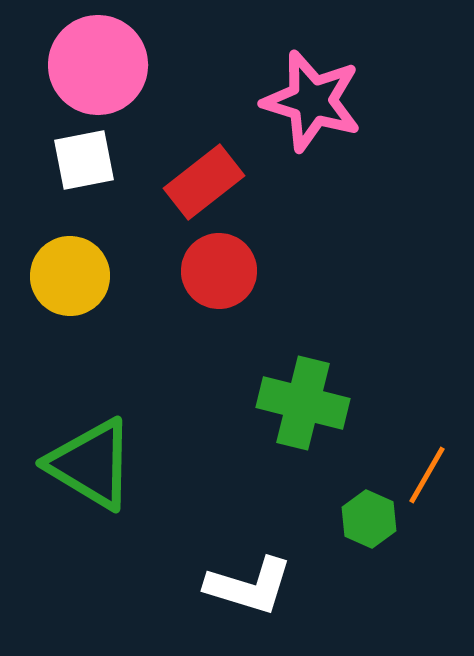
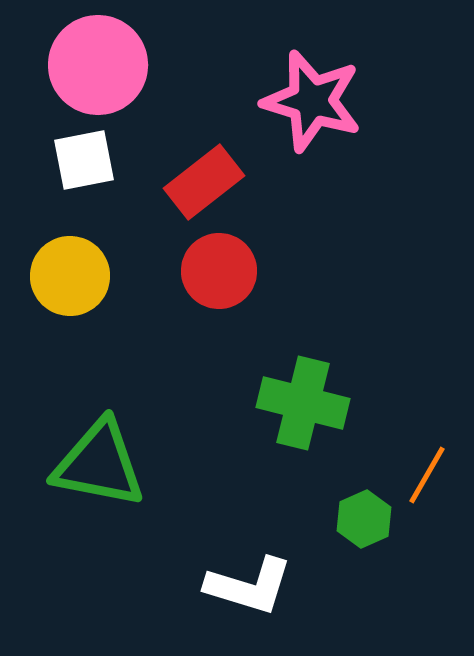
green triangle: moved 8 px right; rotated 20 degrees counterclockwise
green hexagon: moved 5 px left; rotated 12 degrees clockwise
